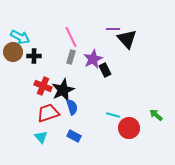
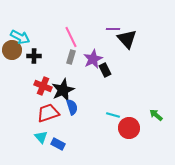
brown circle: moved 1 px left, 2 px up
blue rectangle: moved 16 px left, 8 px down
